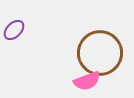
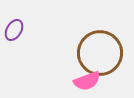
purple ellipse: rotated 15 degrees counterclockwise
